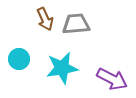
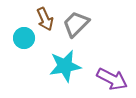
gray trapezoid: rotated 40 degrees counterclockwise
cyan circle: moved 5 px right, 21 px up
cyan star: moved 3 px right, 2 px up
